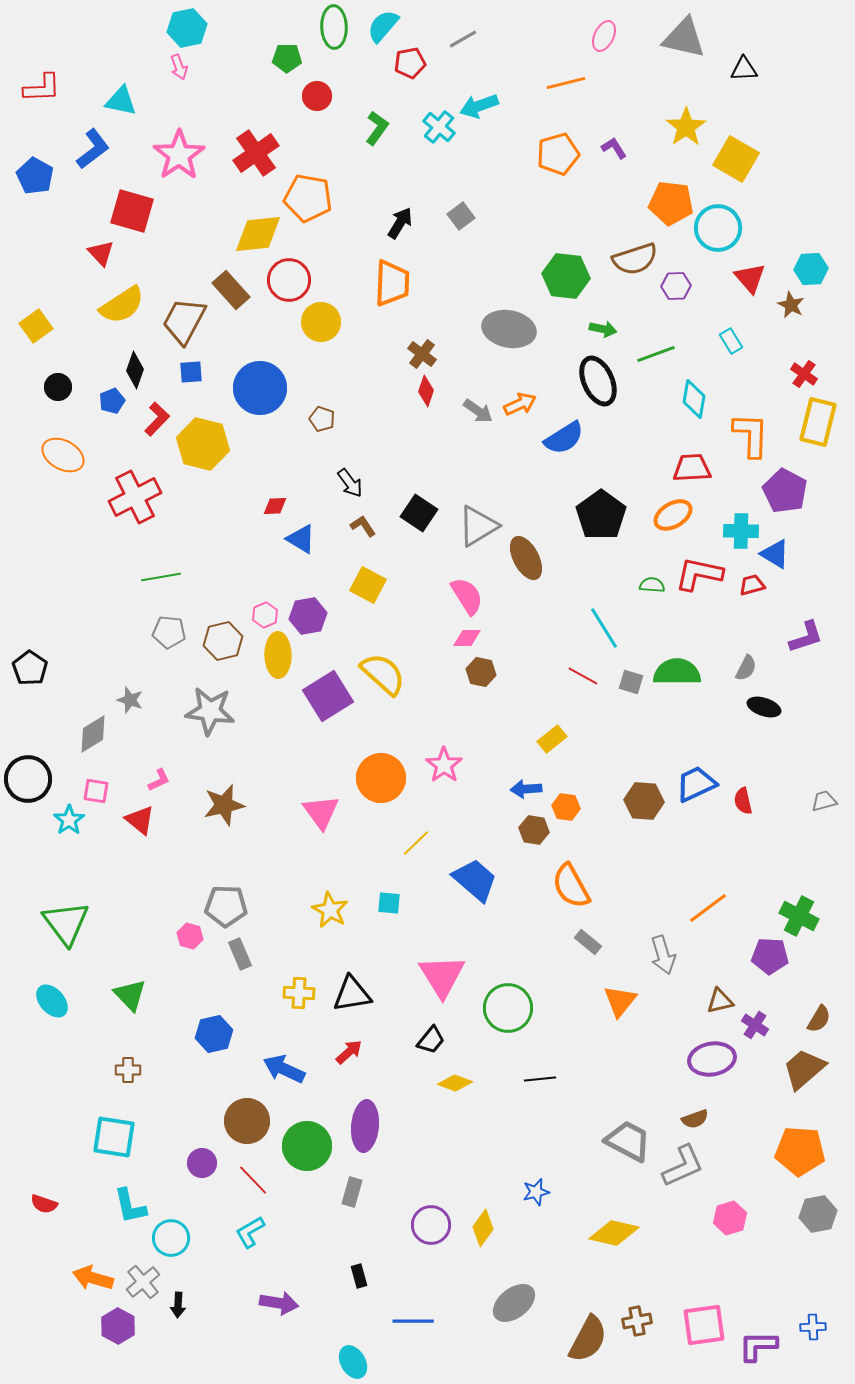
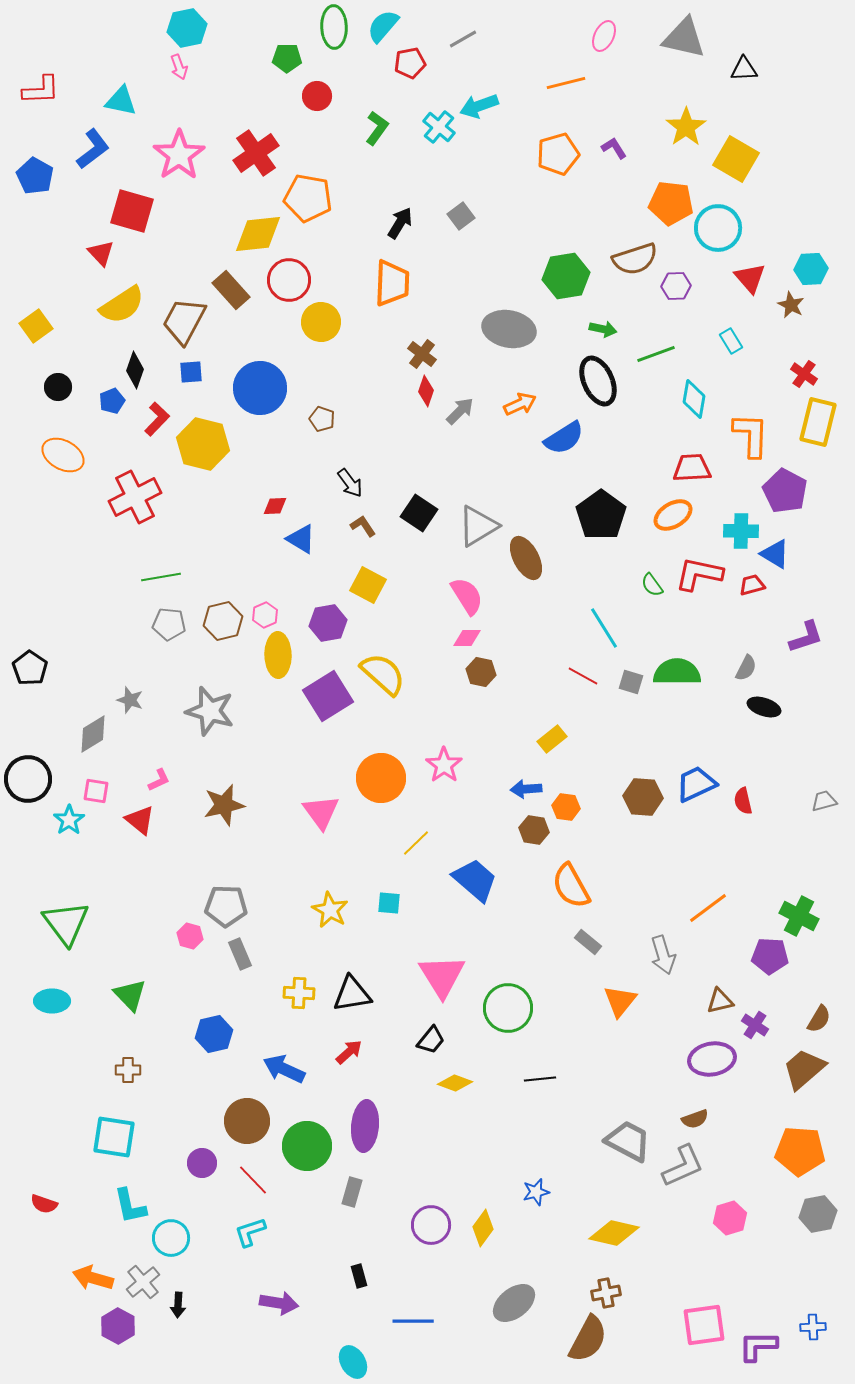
red L-shape at (42, 88): moved 1 px left, 2 px down
green hexagon at (566, 276): rotated 15 degrees counterclockwise
gray arrow at (478, 411): moved 18 px left; rotated 80 degrees counterclockwise
green semicircle at (652, 585): rotated 130 degrees counterclockwise
purple hexagon at (308, 616): moved 20 px right, 7 px down
gray pentagon at (169, 632): moved 8 px up
brown hexagon at (223, 641): moved 20 px up
gray star at (210, 711): rotated 9 degrees clockwise
brown hexagon at (644, 801): moved 1 px left, 4 px up
cyan ellipse at (52, 1001): rotated 48 degrees counterclockwise
cyan L-shape at (250, 1232): rotated 12 degrees clockwise
brown cross at (637, 1321): moved 31 px left, 28 px up
